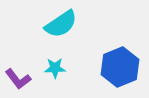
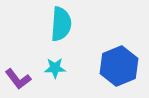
cyan semicircle: rotated 52 degrees counterclockwise
blue hexagon: moved 1 px left, 1 px up
